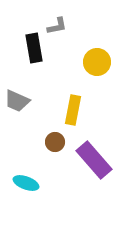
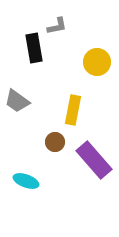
gray trapezoid: rotated 12 degrees clockwise
cyan ellipse: moved 2 px up
